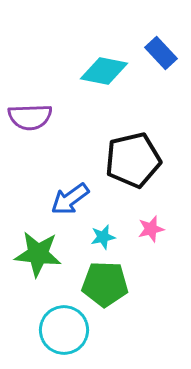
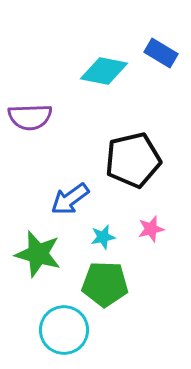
blue rectangle: rotated 16 degrees counterclockwise
green star: rotated 9 degrees clockwise
